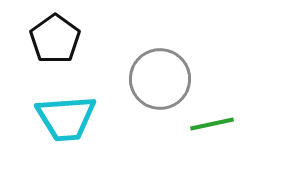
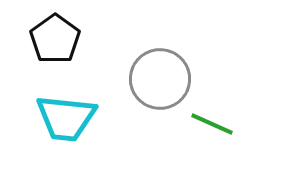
cyan trapezoid: rotated 10 degrees clockwise
green line: rotated 36 degrees clockwise
